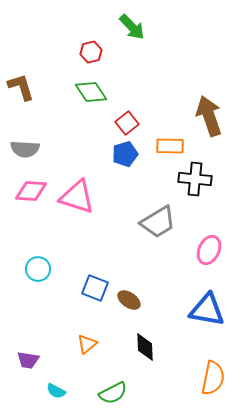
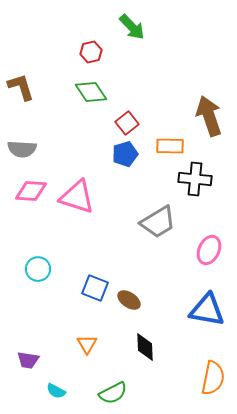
gray semicircle: moved 3 px left
orange triangle: rotated 20 degrees counterclockwise
